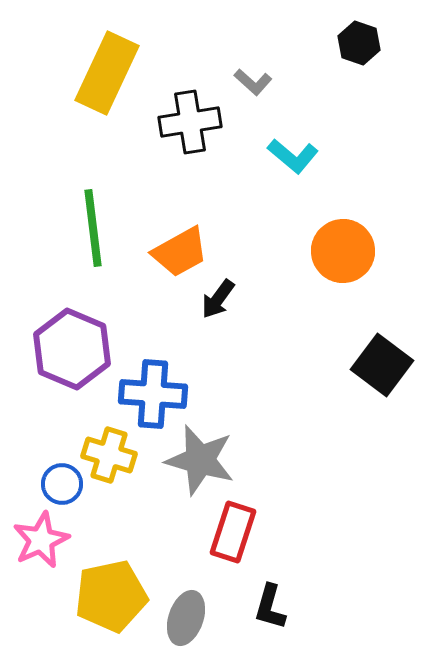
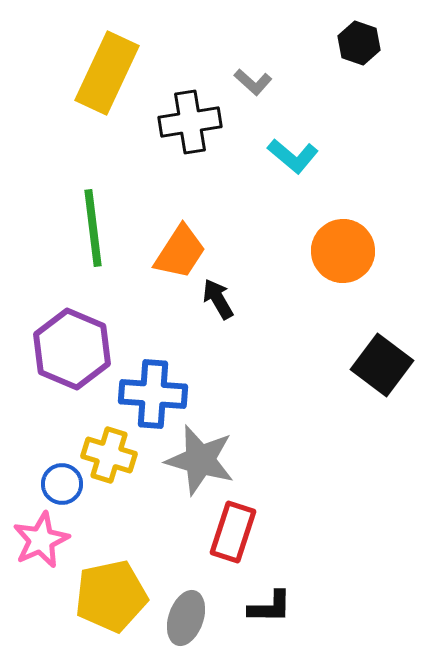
orange trapezoid: rotated 28 degrees counterclockwise
black arrow: rotated 114 degrees clockwise
black L-shape: rotated 105 degrees counterclockwise
